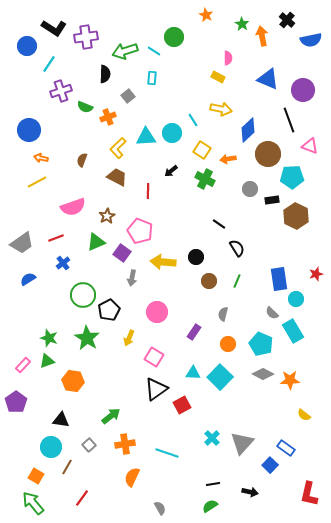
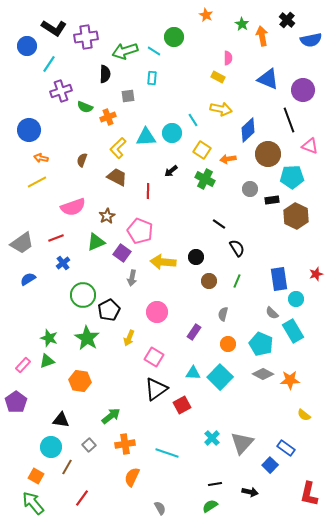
gray square at (128, 96): rotated 32 degrees clockwise
orange hexagon at (73, 381): moved 7 px right
black line at (213, 484): moved 2 px right
